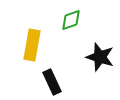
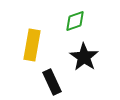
green diamond: moved 4 px right, 1 px down
black star: moved 16 px left; rotated 16 degrees clockwise
